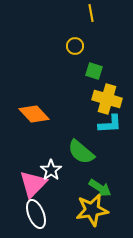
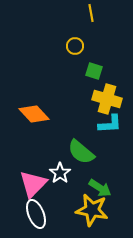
white star: moved 9 px right, 3 px down
yellow star: rotated 20 degrees clockwise
